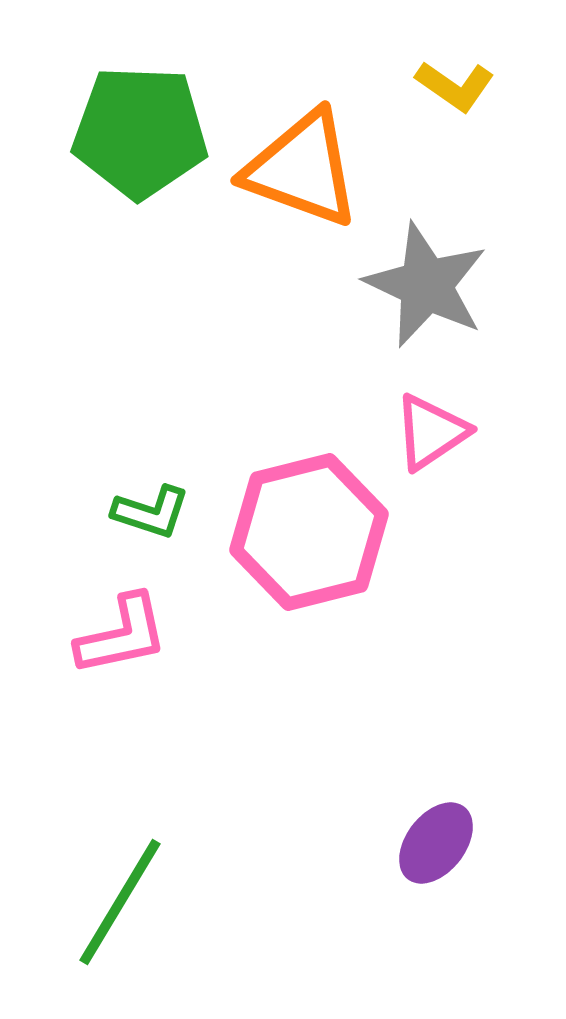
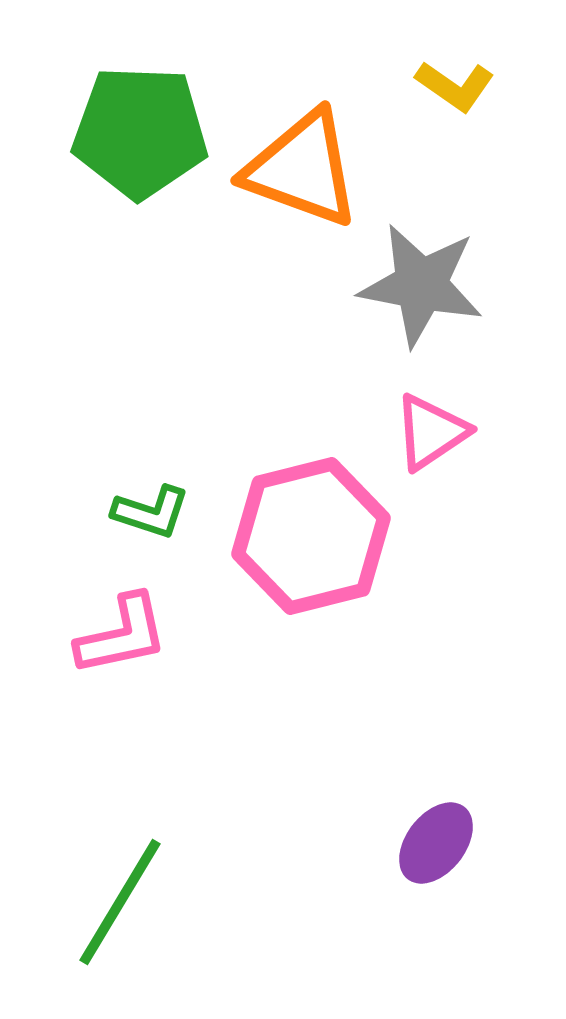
gray star: moved 5 px left; rotated 14 degrees counterclockwise
pink hexagon: moved 2 px right, 4 px down
